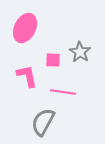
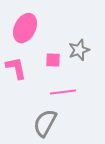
gray star: moved 1 px left, 2 px up; rotated 20 degrees clockwise
pink L-shape: moved 11 px left, 8 px up
pink line: rotated 15 degrees counterclockwise
gray semicircle: moved 2 px right, 1 px down
